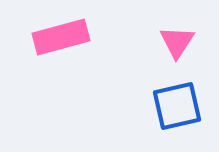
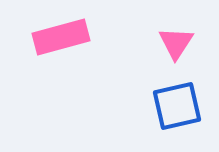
pink triangle: moved 1 px left, 1 px down
